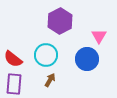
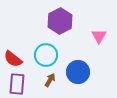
blue circle: moved 9 px left, 13 px down
purple rectangle: moved 3 px right
